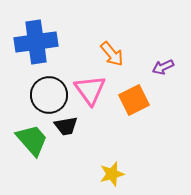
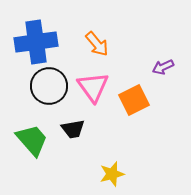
orange arrow: moved 15 px left, 10 px up
pink triangle: moved 3 px right, 3 px up
black circle: moved 9 px up
black trapezoid: moved 7 px right, 3 px down
